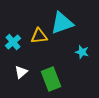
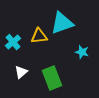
green rectangle: moved 1 px right, 1 px up
